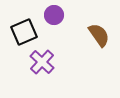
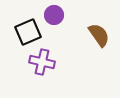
black square: moved 4 px right
purple cross: rotated 30 degrees counterclockwise
